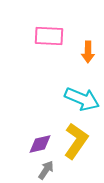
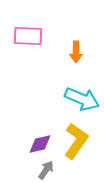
pink rectangle: moved 21 px left
orange arrow: moved 12 px left
